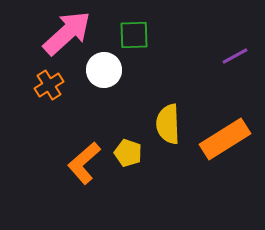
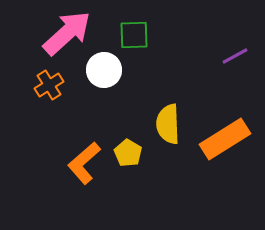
yellow pentagon: rotated 12 degrees clockwise
